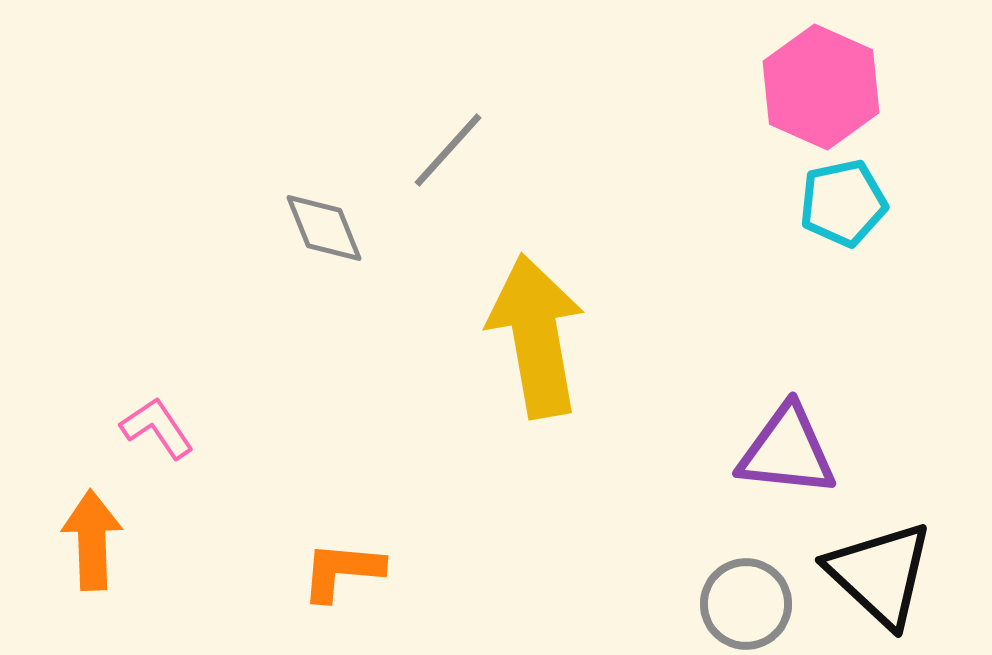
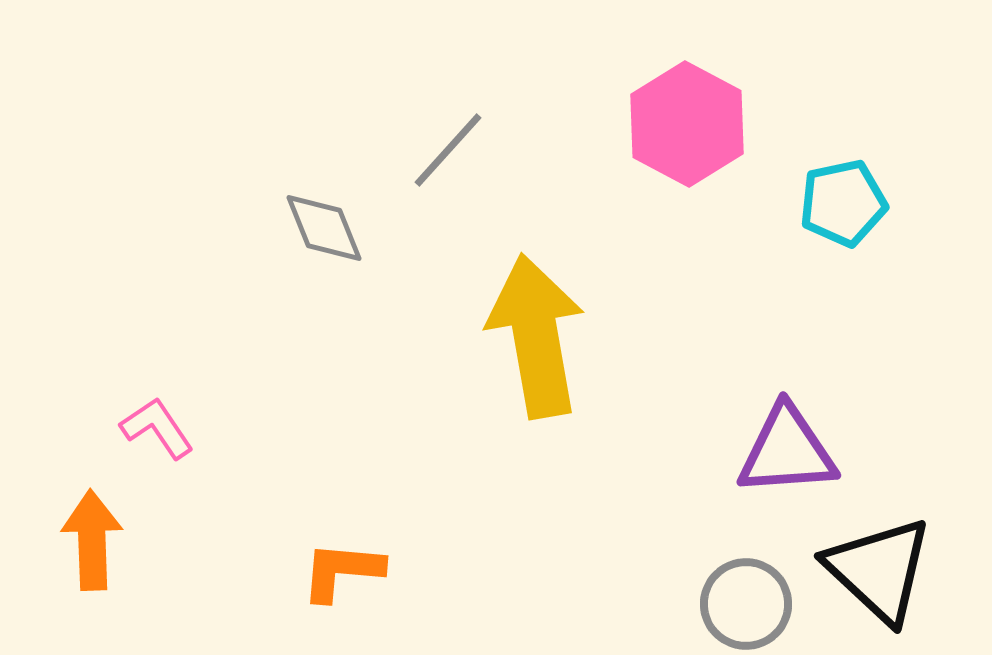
pink hexagon: moved 134 px left, 37 px down; rotated 4 degrees clockwise
purple triangle: rotated 10 degrees counterclockwise
black triangle: moved 1 px left, 4 px up
